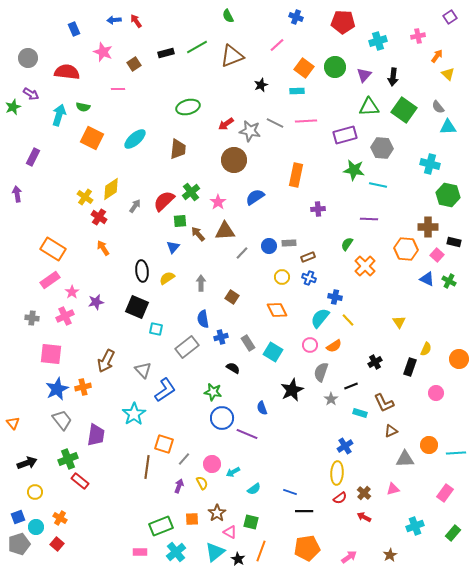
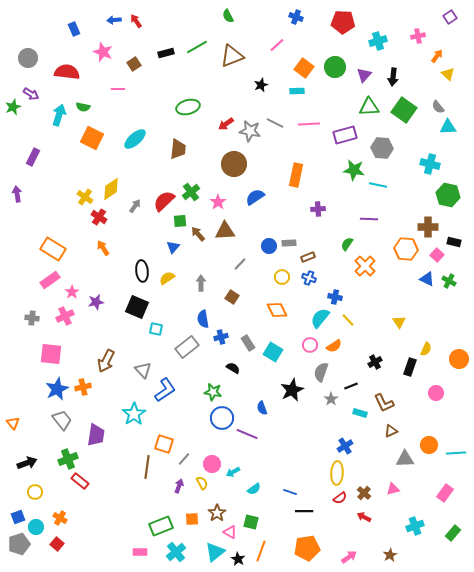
pink line at (306, 121): moved 3 px right, 3 px down
brown circle at (234, 160): moved 4 px down
gray line at (242, 253): moved 2 px left, 11 px down
